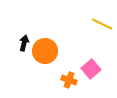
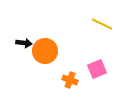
black arrow: rotated 84 degrees clockwise
pink square: moved 6 px right; rotated 18 degrees clockwise
orange cross: moved 1 px right
